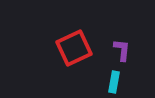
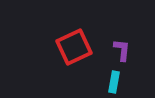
red square: moved 1 px up
